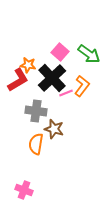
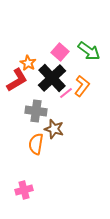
green arrow: moved 3 px up
orange star: moved 2 px up; rotated 21 degrees clockwise
red L-shape: moved 1 px left
pink line: rotated 16 degrees counterclockwise
pink cross: rotated 36 degrees counterclockwise
